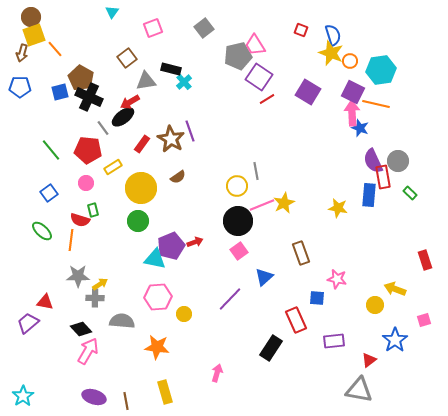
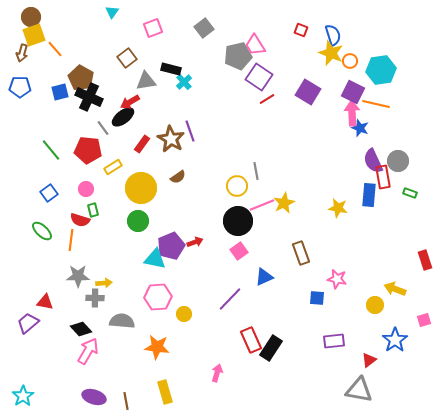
pink circle at (86, 183): moved 6 px down
green rectangle at (410, 193): rotated 24 degrees counterclockwise
blue triangle at (264, 277): rotated 18 degrees clockwise
yellow arrow at (100, 284): moved 4 px right, 1 px up; rotated 28 degrees clockwise
red rectangle at (296, 320): moved 45 px left, 20 px down
